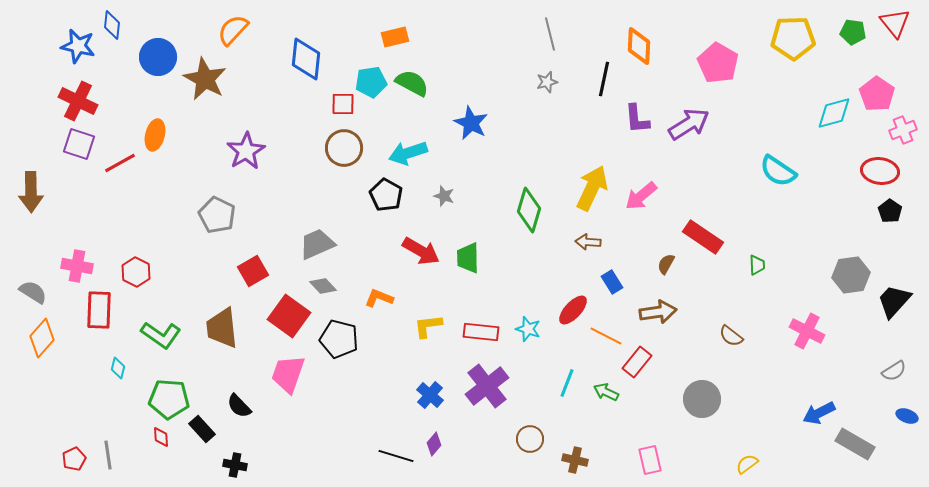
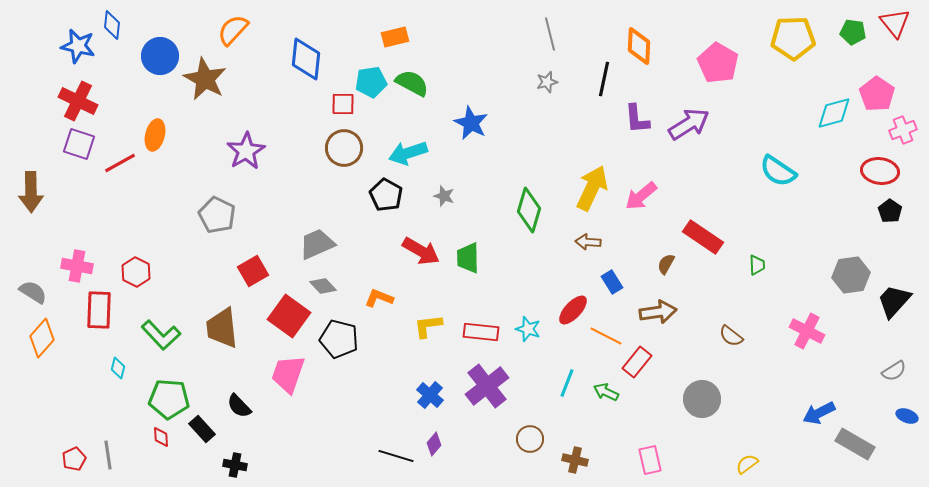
blue circle at (158, 57): moved 2 px right, 1 px up
green L-shape at (161, 335): rotated 12 degrees clockwise
